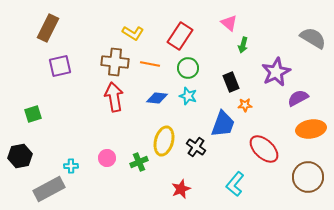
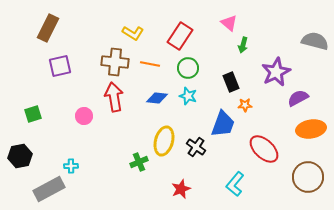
gray semicircle: moved 2 px right, 3 px down; rotated 16 degrees counterclockwise
pink circle: moved 23 px left, 42 px up
